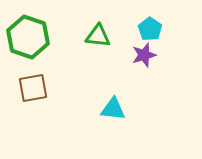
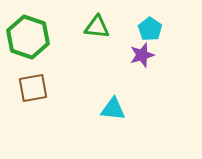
green triangle: moved 1 px left, 9 px up
purple star: moved 2 px left
